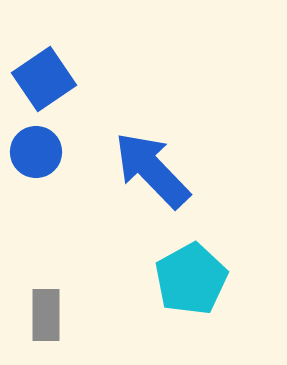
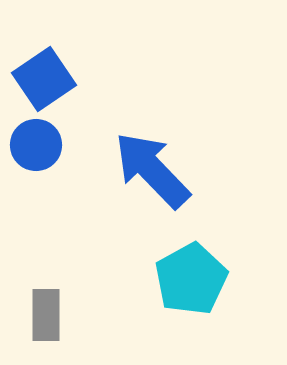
blue circle: moved 7 px up
